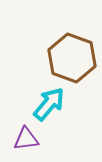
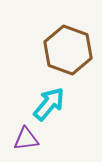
brown hexagon: moved 4 px left, 8 px up
